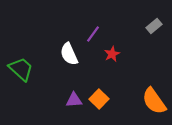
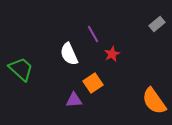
gray rectangle: moved 3 px right, 2 px up
purple line: rotated 66 degrees counterclockwise
orange square: moved 6 px left, 16 px up; rotated 12 degrees clockwise
